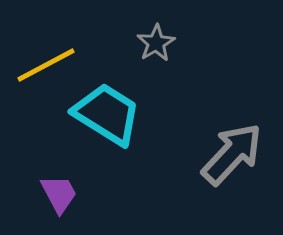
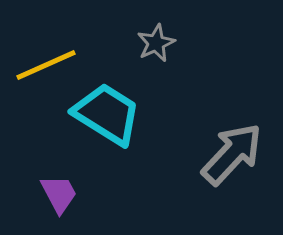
gray star: rotated 6 degrees clockwise
yellow line: rotated 4 degrees clockwise
